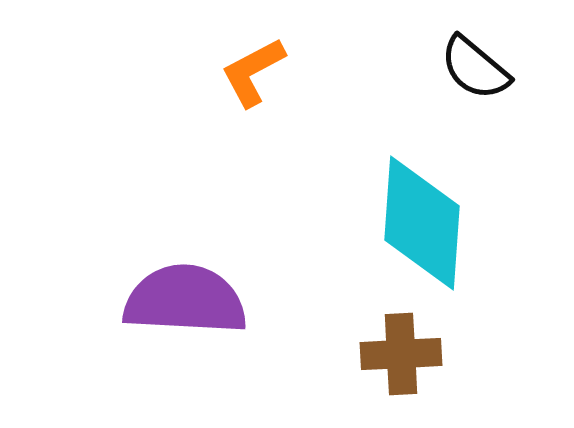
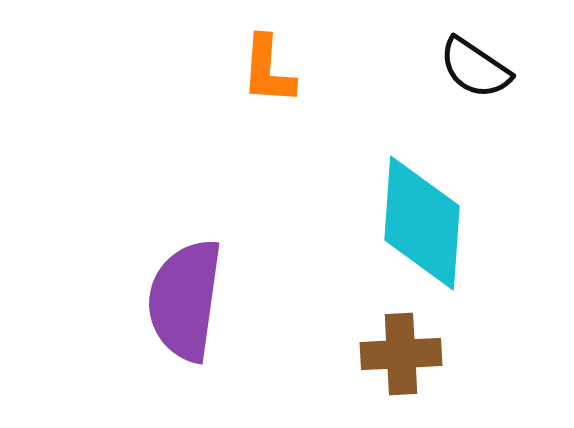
black semicircle: rotated 6 degrees counterclockwise
orange L-shape: moved 15 px right, 2 px up; rotated 58 degrees counterclockwise
purple semicircle: rotated 85 degrees counterclockwise
